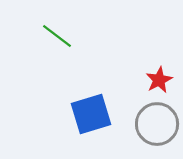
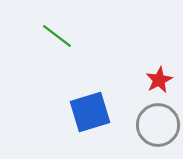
blue square: moved 1 px left, 2 px up
gray circle: moved 1 px right, 1 px down
